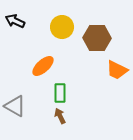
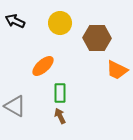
yellow circle: moved 2 px left, 4 px up
